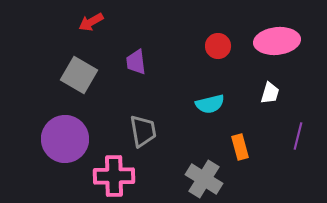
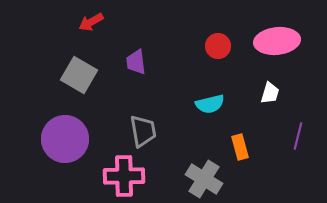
pink cross: moved 10 px right
